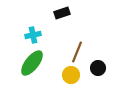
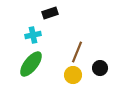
black rectangle: moved 12 px left
green ellipse: moved 1 px left, 1 px down
black circle: moved 2 px right
yellow circle: moved 2 px right
